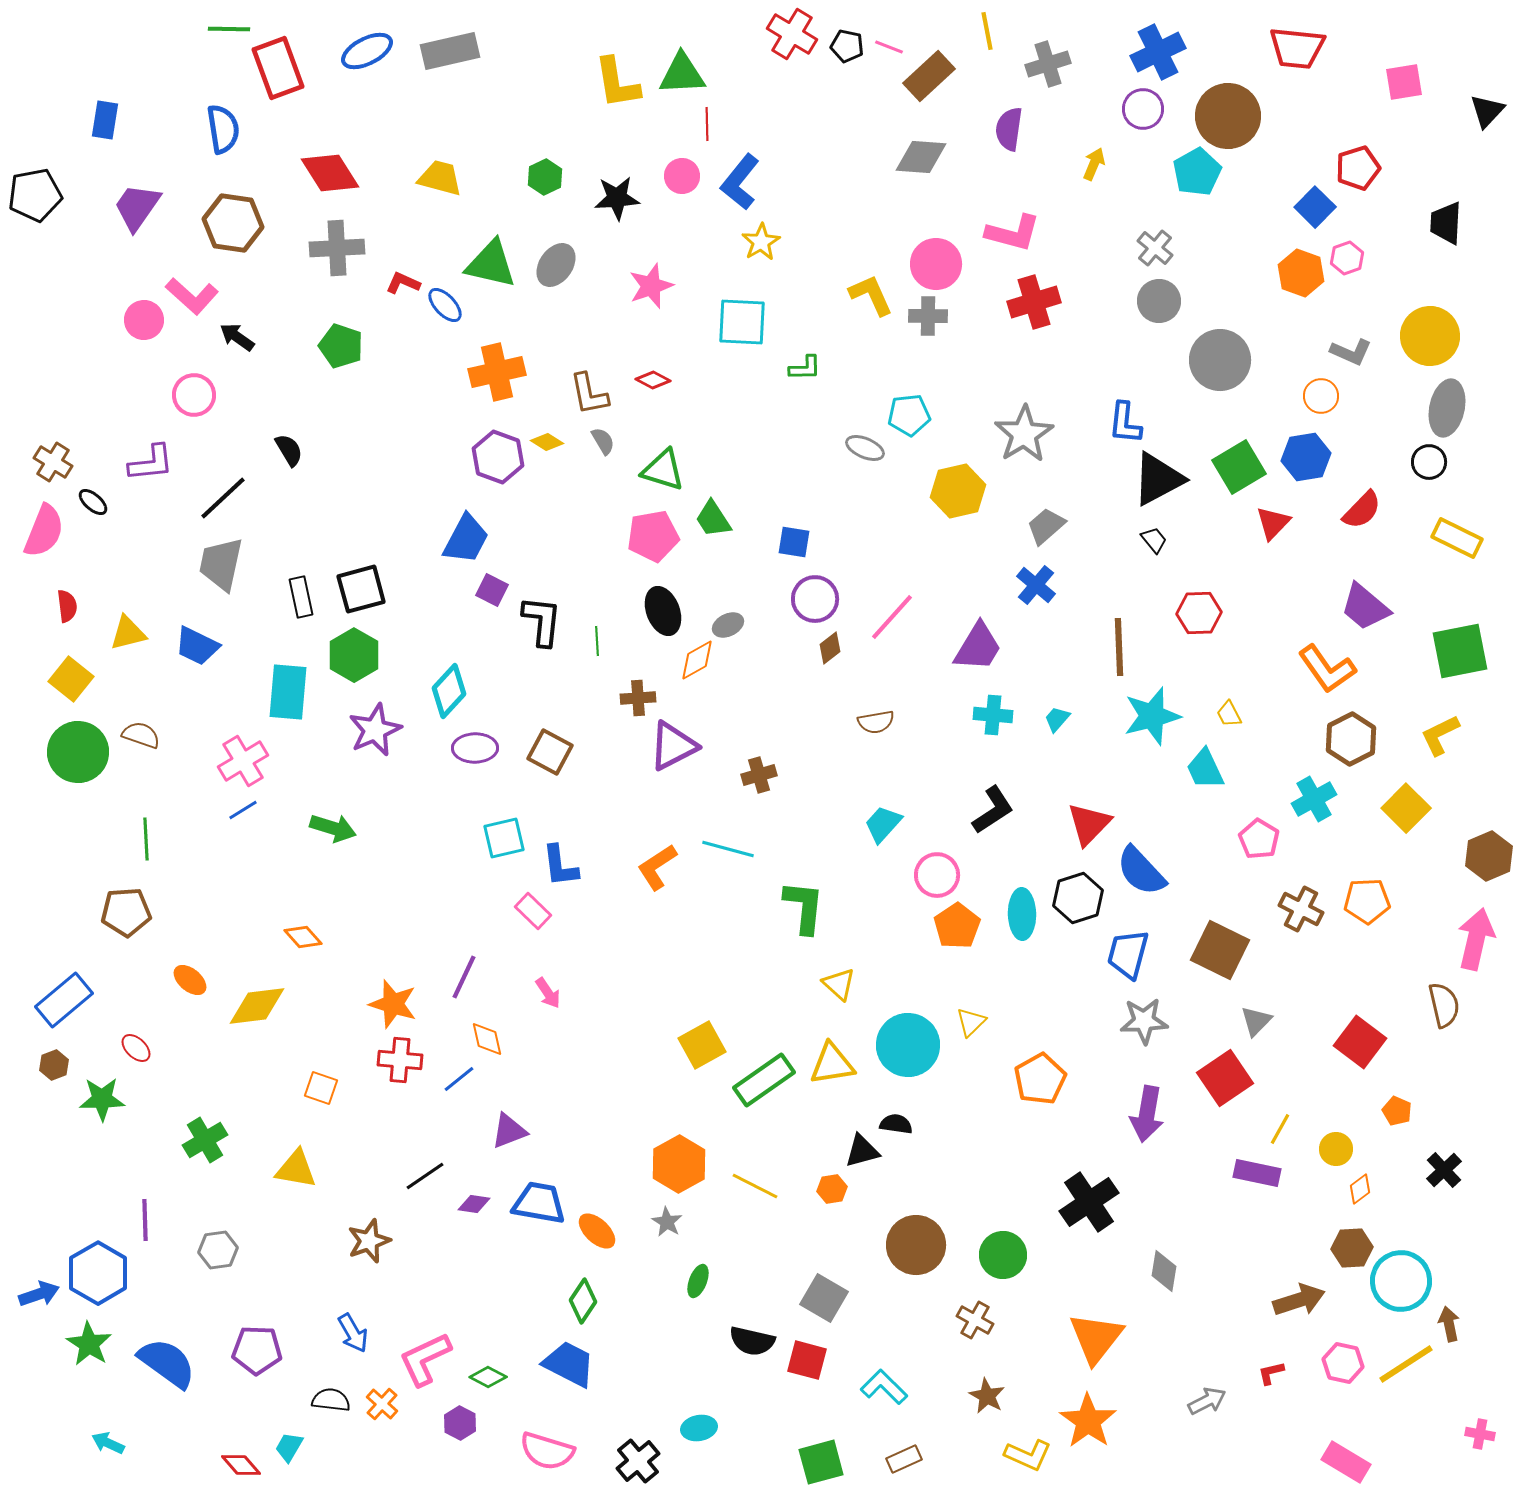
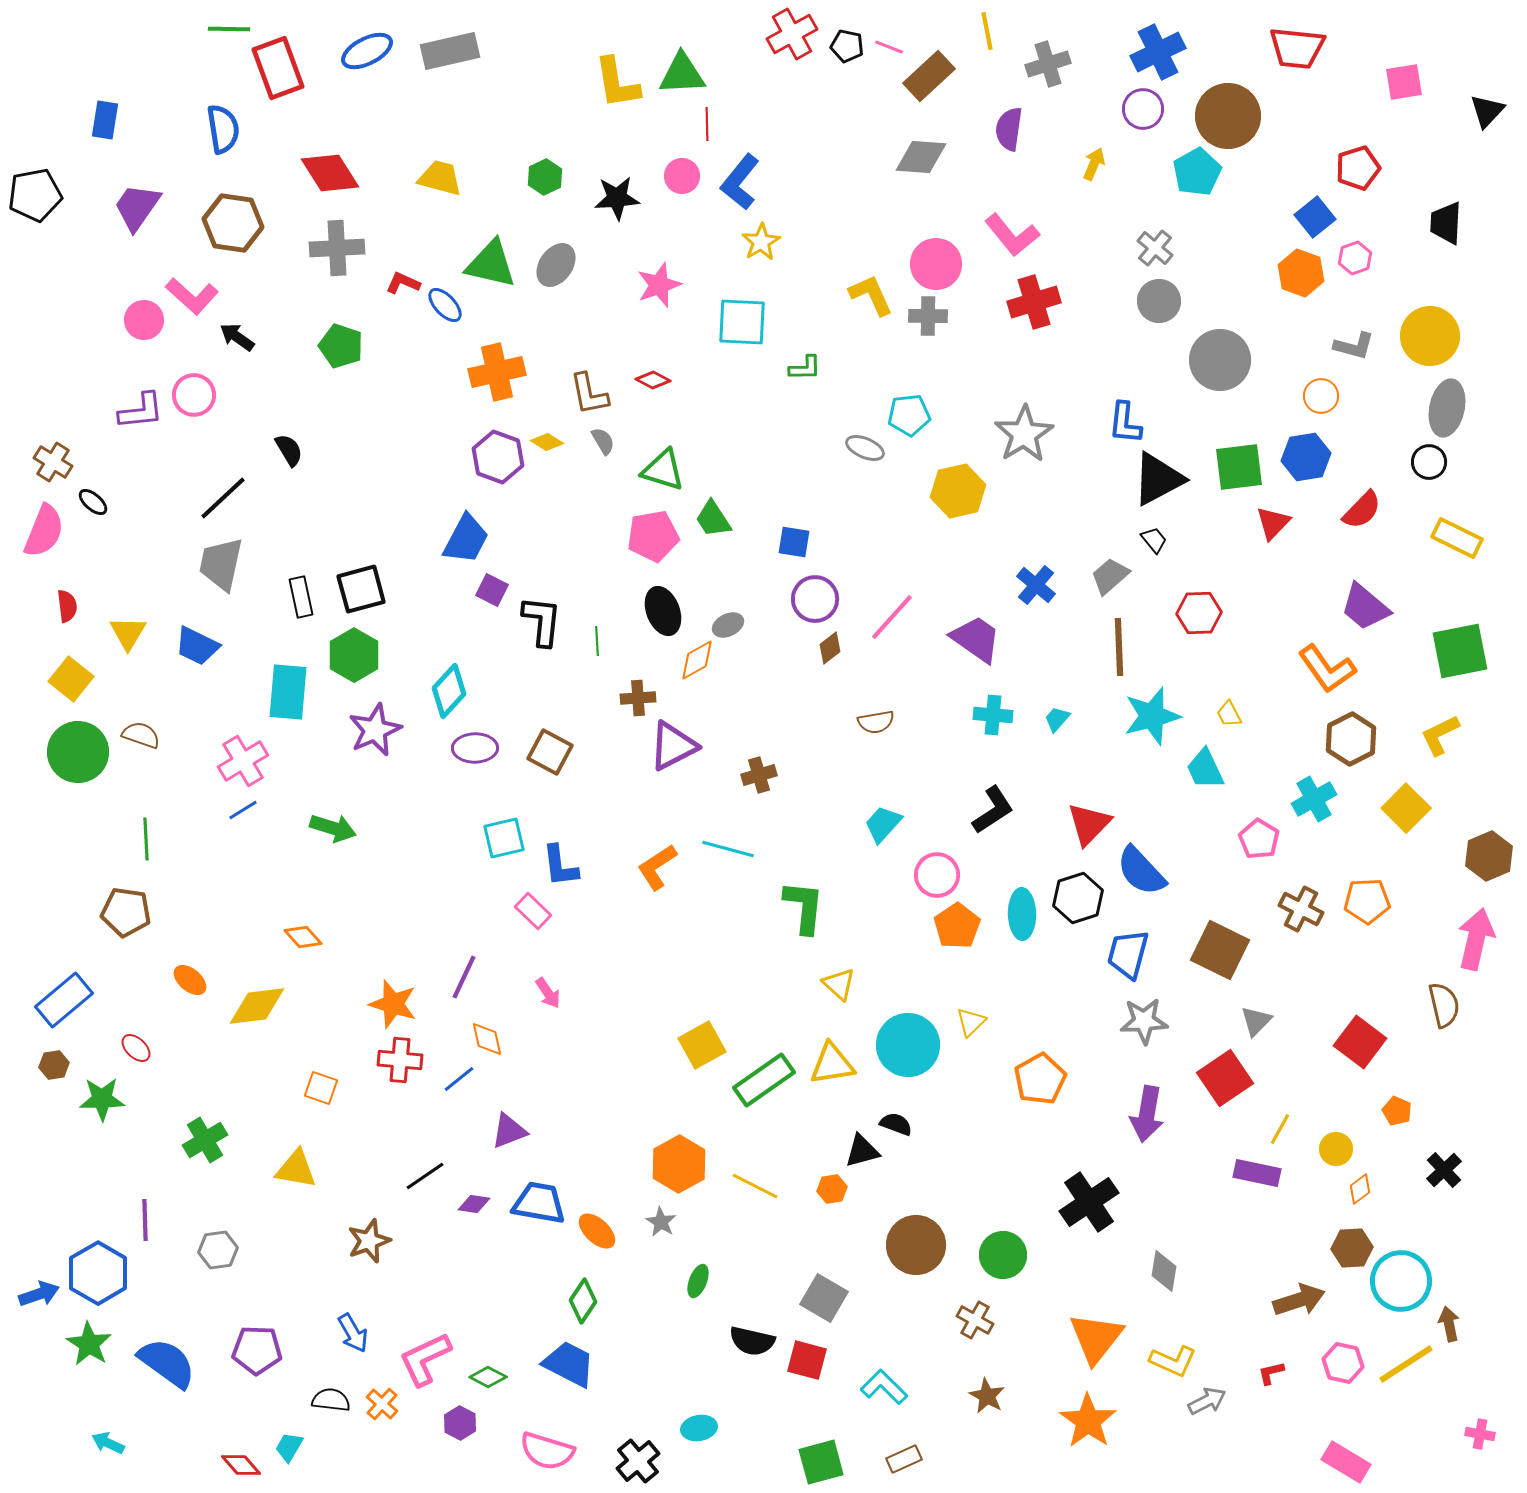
red cross at (792, 34): rotated 30 degrees clockwise
blue square at (1315, 207): moved 10 px down; rotated 6 degrees clockwise
pink L-shape at (1013, 233): moved 1 px left, 2 px down; rotated 36 degrees clockwise
pink hexagon at (1347, 258): moved 8 px right
pink star at (651, 286): moved 8 px right, 1 px up
gray L-shape at (1351, 352): moved 3 px right, 6 px up; rotated 9 degrees counterclockwise
purple L-shape at (151, 463): moved 10 px left, 52 px up
green square at (1239, 467): rotated 24 degrees clockwise
gray trapezoid at (1046, 526): moved 64 px right, 50 px down
yellow triangle at (128, 633): rotated 45 degrees counterclockwise
purple trapezoid at (978, 647): moved 2 px left, 8 px up; rotated 86 degrees counterclockwise
brown pentagon at (126, 912): rotated 12 degrees clockwise
brown hexagon at (54, 1065): rotated 12 degrees clockwise
black semicircle at (896, 1124): rotated 12 degrees clockwise
gray star at (667, 1222): moved 6 px left
yellow L-shape at (1028, 1455): moved 145 px right, 94 px up
